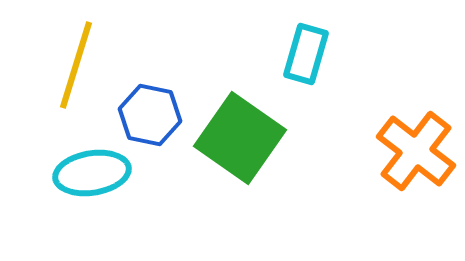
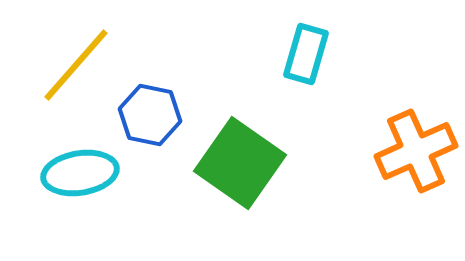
yellow line: rotated 24 degrees clockwise
green square: moved 25 px down
orange cross: rotated 28 degrees clockwise
cyan ellipse: moved 12 px left
